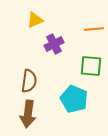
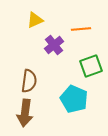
orange line: moved 13 px left
purple cross: moved 1 px down; rotated 12 degrees counterclockwise
green square: rotated 25 degrees counterclockwise
brown arrow: moved 3 px left, 1 px up
